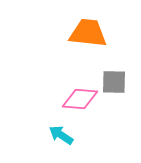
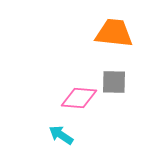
orange trapezoid: moved 26 px right
pink diamond: moved 1 px left, 1 px up
